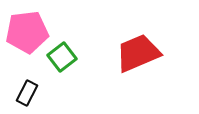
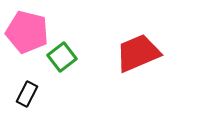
pink pentagon: rotated 21 degrees clockwise
black rectangle: moved 1 px down
